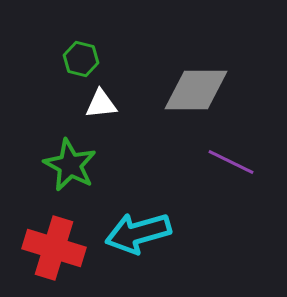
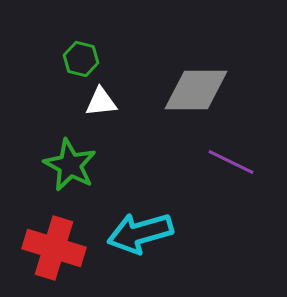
white triangle: moved 2 px up
cyan arrow: moved 2 px right
